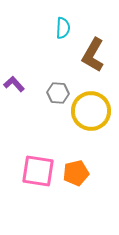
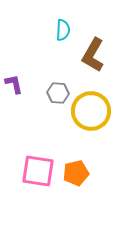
cyan semicircle: moved 2 px down
purple L-shape: rotated 30 degrees clockwise
